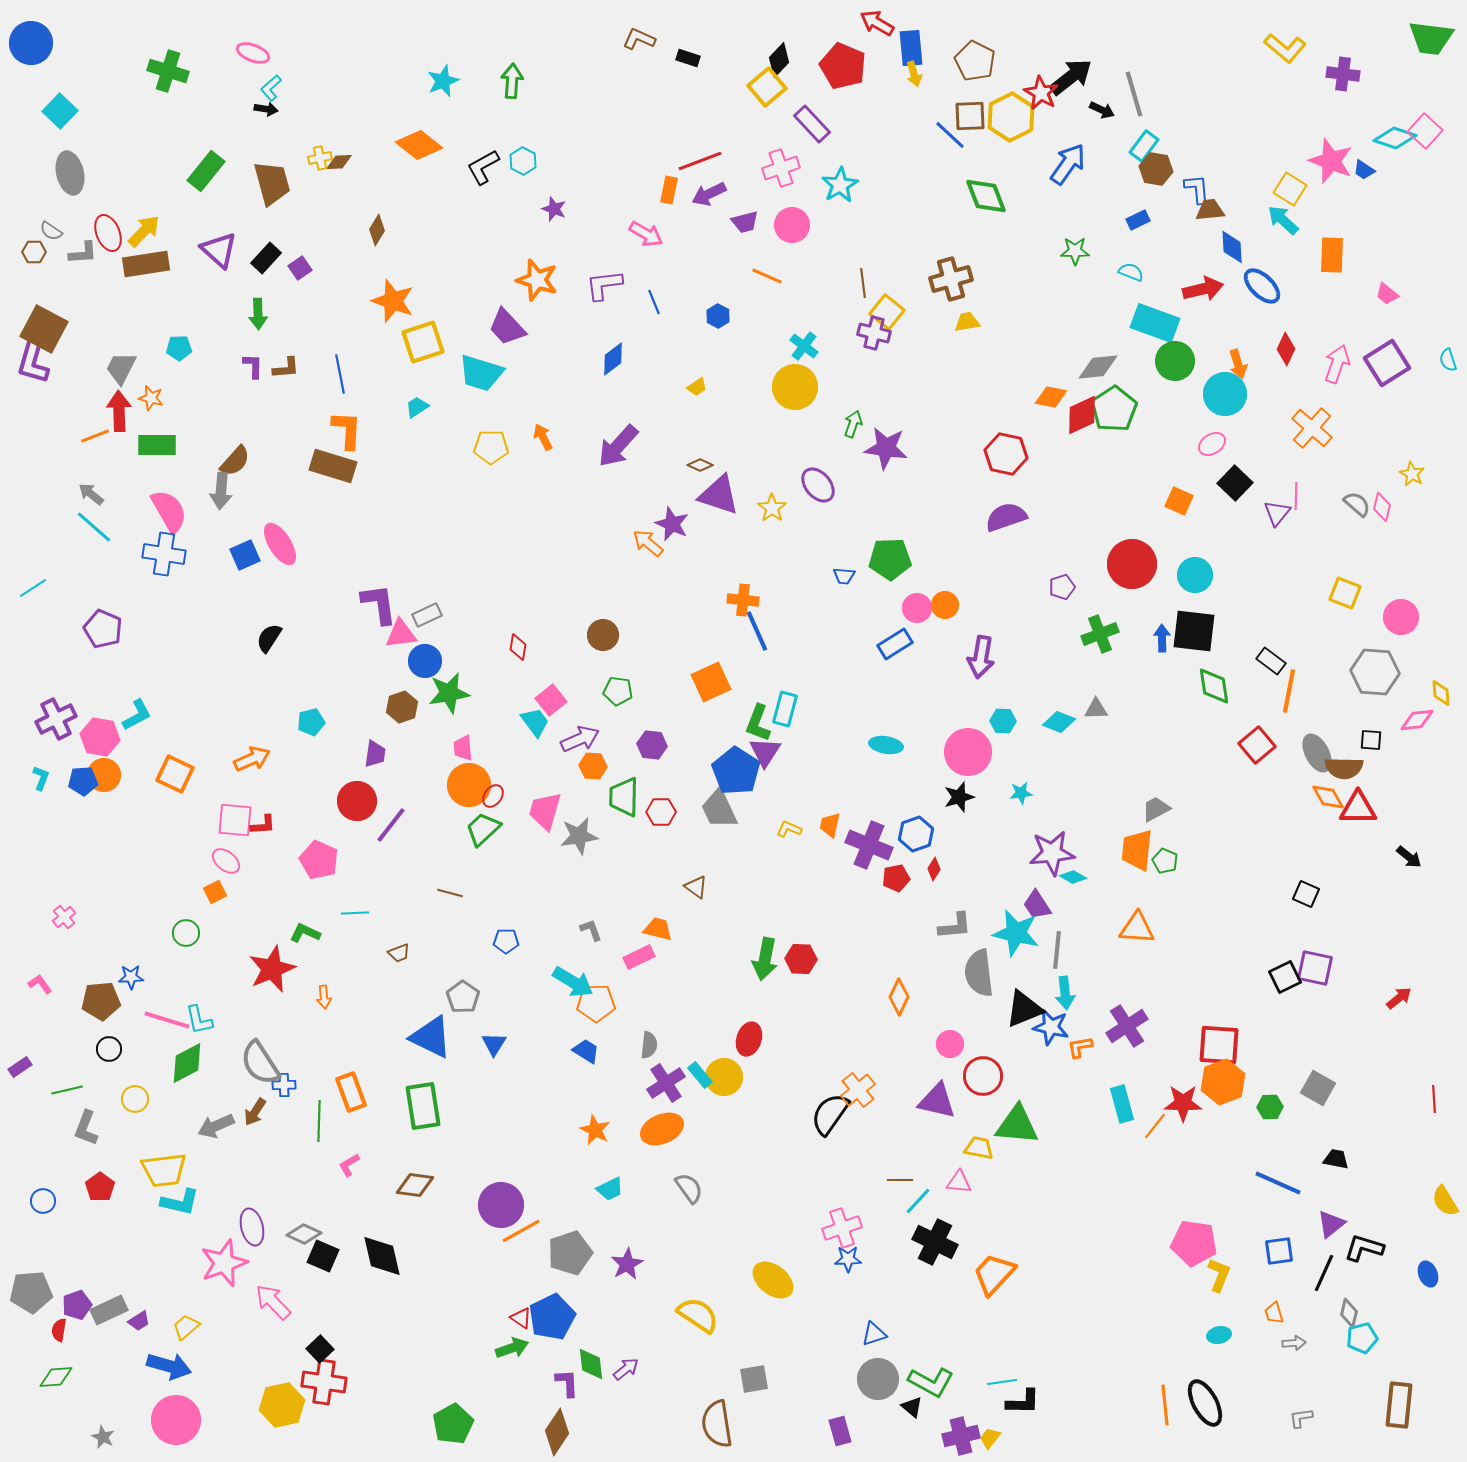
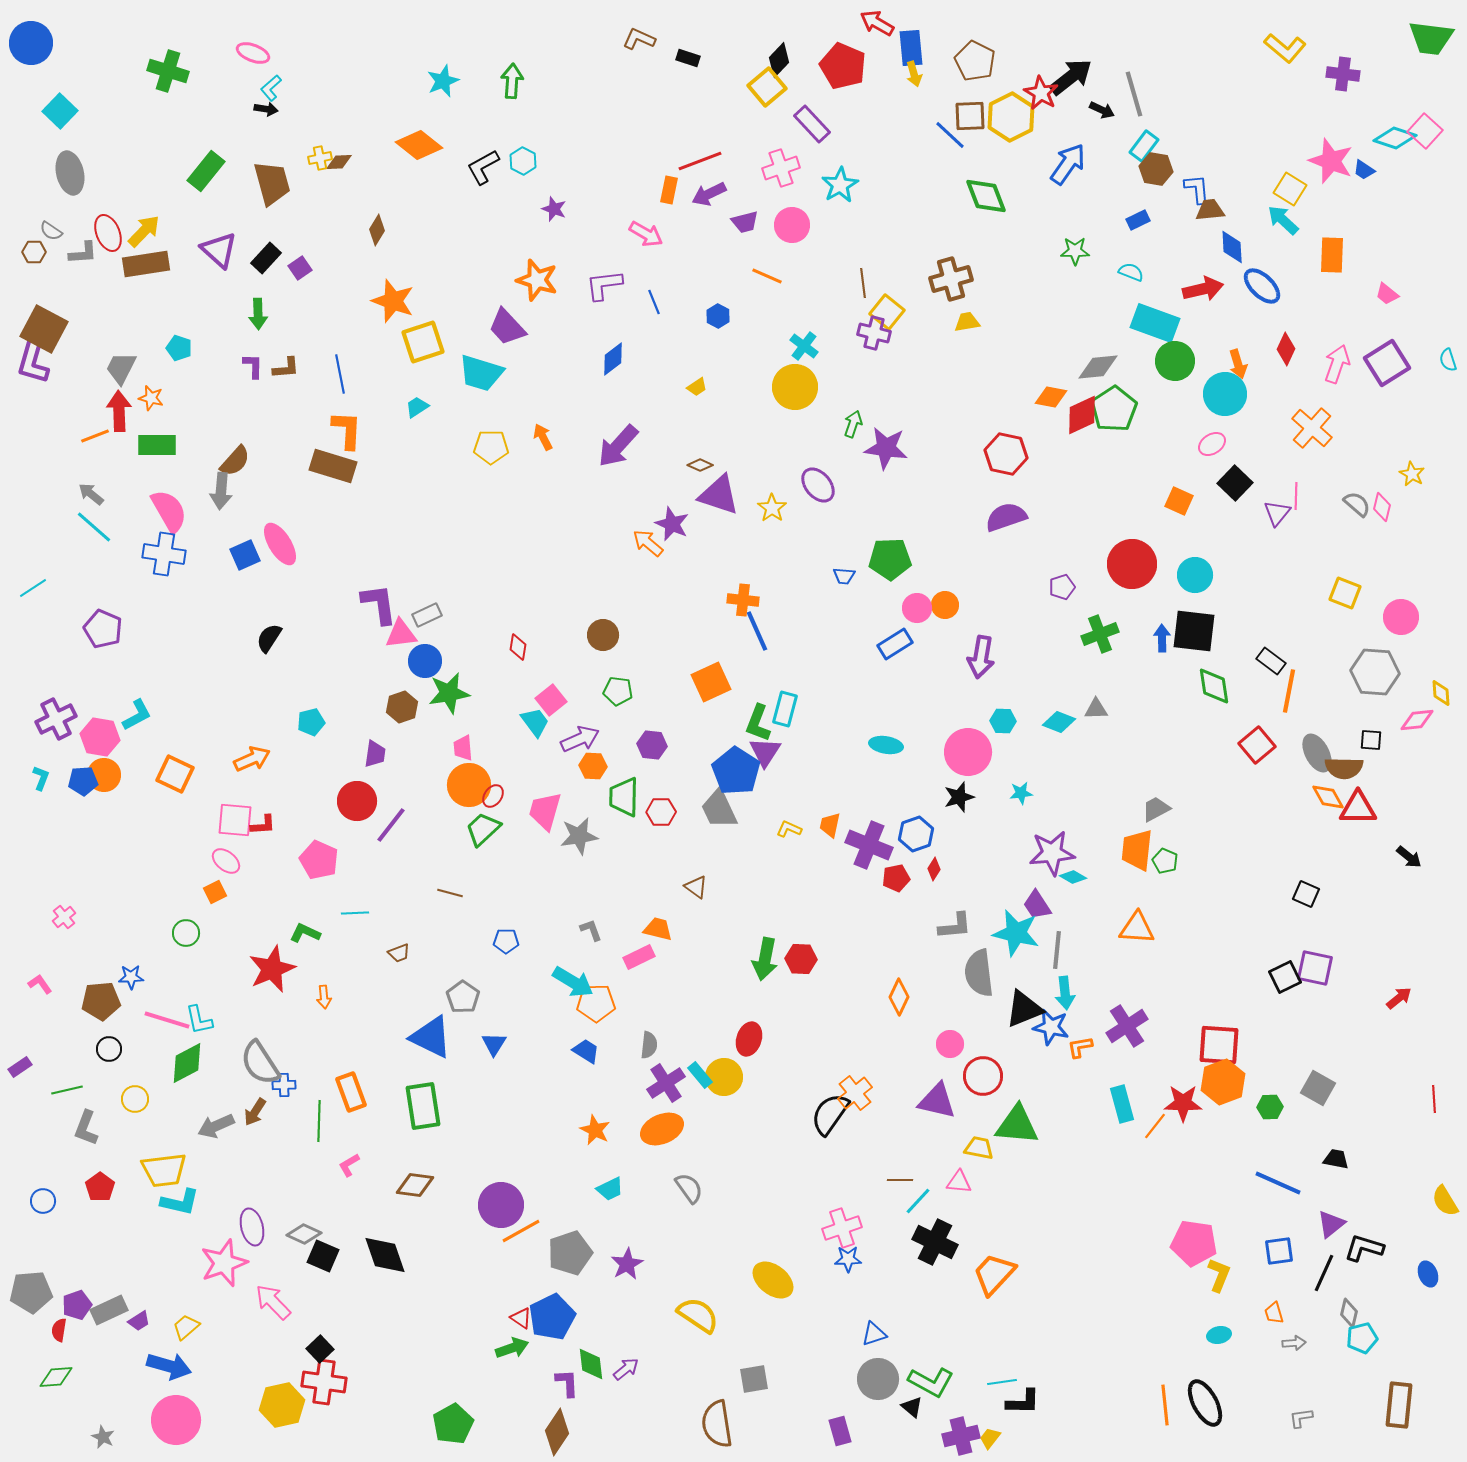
cyan pentagon at (179, 348): rotated 20 degrees clockwise
orange cross at (858, 1090): moved 3 px left, 3 px down
black diamond at (382, 1256): moved 3 px right, 1 px up; rotated 6 degrees counterclockwise
